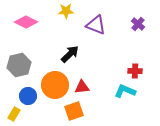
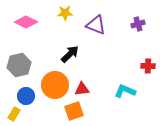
yellow star: moved 1 px left, 2 px down
purple cross: rotated 32 degrees clockwise
red cross: moved 13 px right, 5 px up
red triangle: moved 2 px down
blue circle: moved 2 px left
